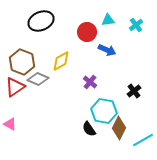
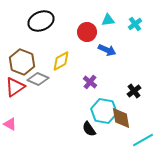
cyan cross: moved 1 px left, 1 px up
brown diamond: moved 2 px right, 10 px up; rotated 35 degrees counterclockwise
